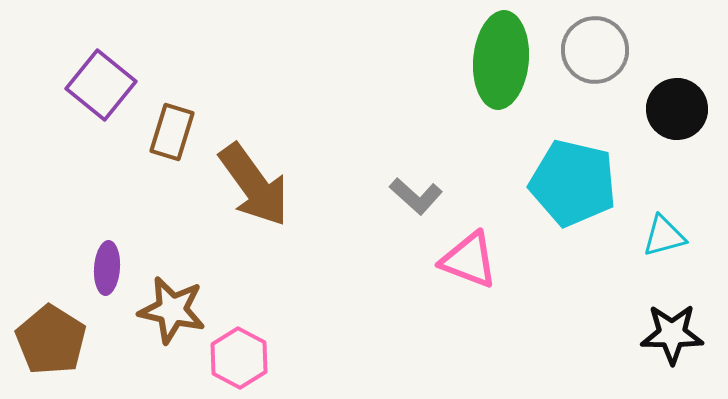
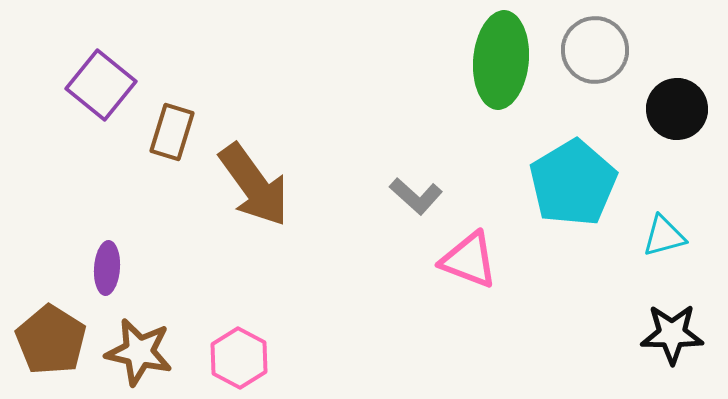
cyan pentagon: rotated 28 degrees clockwise
brown star: moved 33 px left, 42 px down
